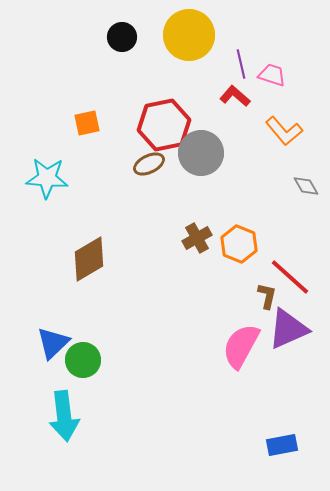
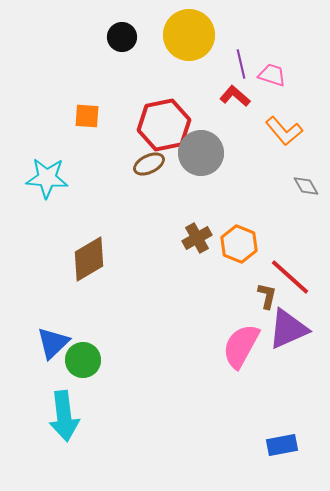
orange square: moved 7 px up; rotated 16 degrees clockwise
